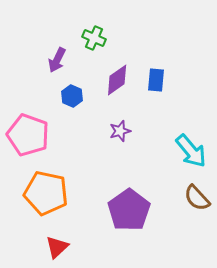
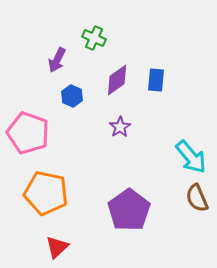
purple star: moved 4 px up; rotated 15 degrees counterclockwise
pink pentagon: moved 2 px up
cyan arrow: moved 6 px down
brown semicircle: rotated 20 degrees clockwise
